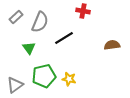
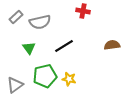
gray semicircle: rotated 55 degrees clockwise
black line: moved 8 px down
green pentagon: moved 1 px right
